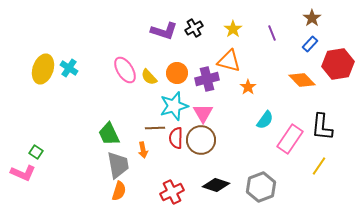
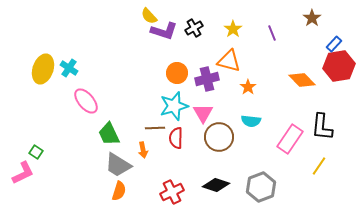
blue rectangle: moved 24 px right
red hexagon: moved 1 px right, 2 px down
pink ellipse: moved 39 px left, 31 px down; rotated 8 degrees counterclockwise
yellow semicircle: moved 61 px up
cyan semicircle: moved 14 px left, 1 px down; rotated 60 degrees clockwise
brown circle: moved 18 px right, 3 px up
gray trapezoid: rotated 132 degrees clockwise
pink L-shape: rotated 50 degrees counterclockwise
